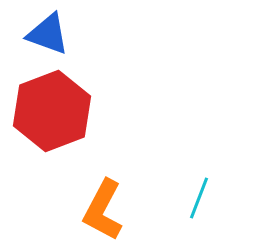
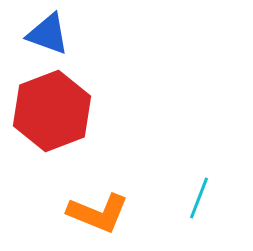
orange L-shape: moved 5 px left, 3 px down; rotated 96 degrees counterclockwise
